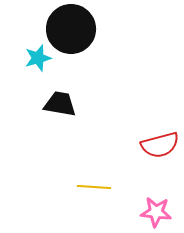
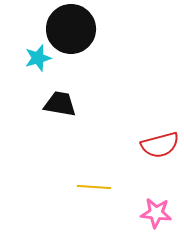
pink star: moved 1 px down
